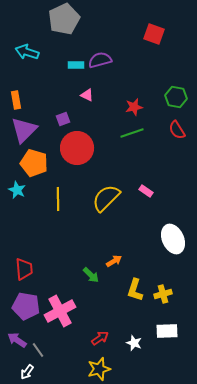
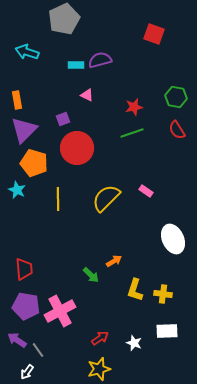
orange rectangle: moved 1 px right
yellow cross: rotated 24 degrees clockwise
